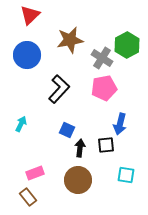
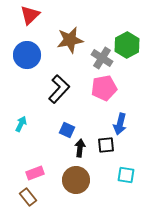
brown circle: moved 2 px left
